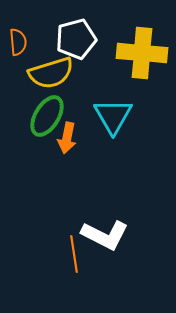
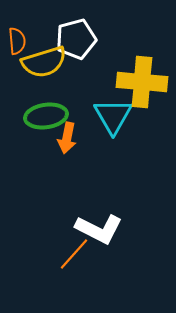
orange semicircle: moved 1 px left, 1 px up
yellow cross: moved 29 px down
yellow semicircle: moved 7 px left, 11 px up
green ellipse: moved 1 px left; rotated 51 degrees clockwise
white L-shape: moved 6 px left, 6 px up
orange line: rotated 51 degrees clockwise
